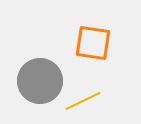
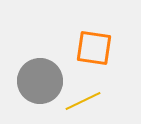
orange square: moved 1 px right, 5 px down
